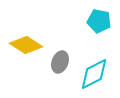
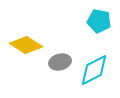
gray ellipse: rotated 55 degrees clockwise
cyan diamond: moved 4 px up
